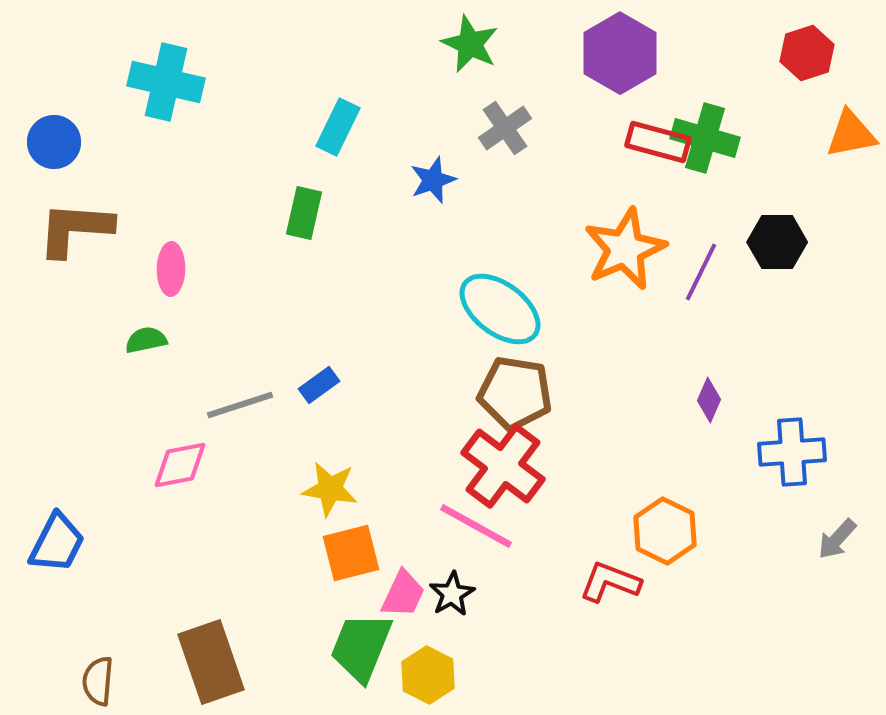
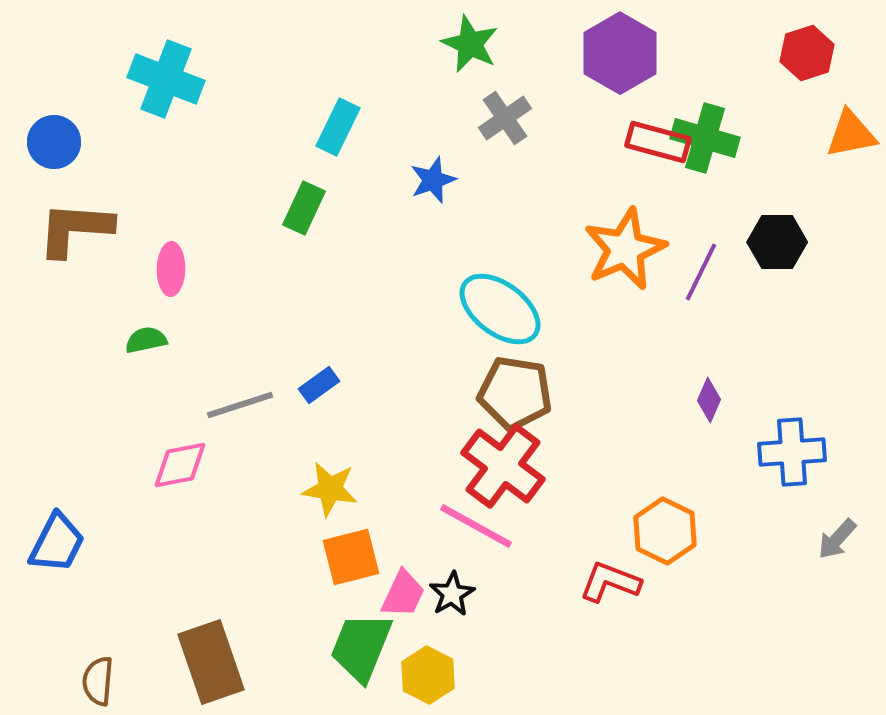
cyan cross: moved 3 px up; rotated 8 degrees clockwise
gray cross: moved 10 px up
green rectangle: moved 5 px up; rotated 12 degrees clockwise
orange square: moved 4 px down
